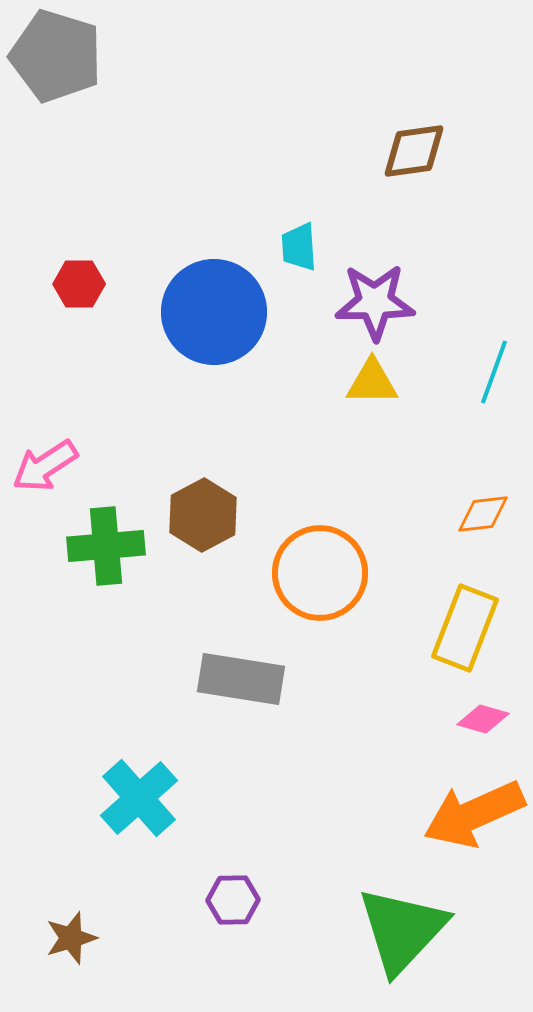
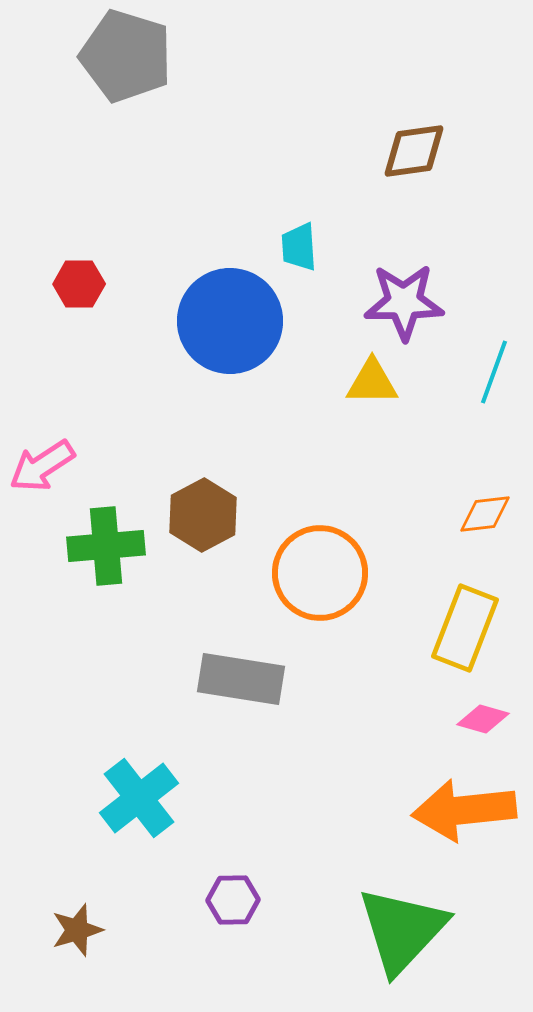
gray pentagon: moved 70 px right
purple star: moved 29 px right
blue circle: moved 16 px right, 9 px down
pink arrow: moved 3 px left
orange diamond: moved 2 px right
cyan cross: rotated 4 degrees clockwise
orange arrow: moved 10 px left, 4 px up; rotated 18 degrees clockwise
brown star: moved 6 px right, 8 px up
